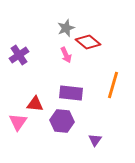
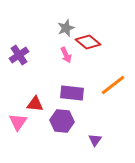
orange line: rotated 36 degrees clockwise
purple rectangle: moved 1 px right
